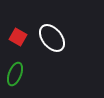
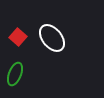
red square: rotated 12 degrees clockwise
